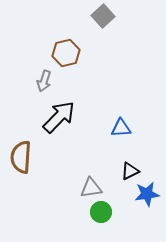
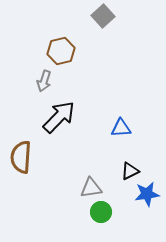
brown hexagon: moved 5 px left, 2 px up
